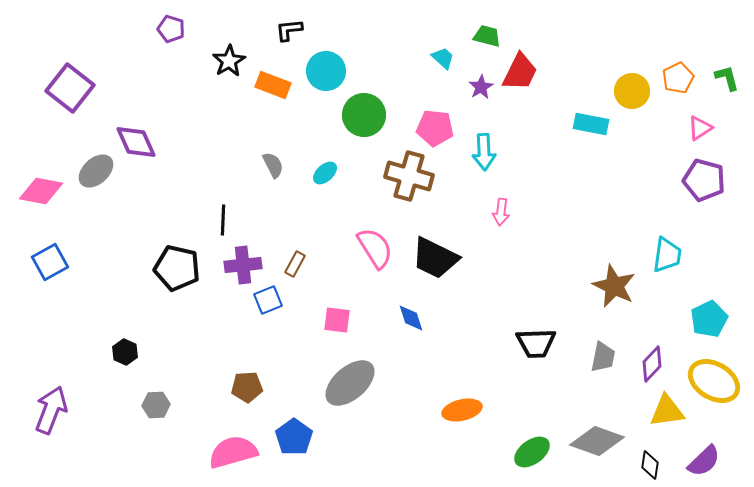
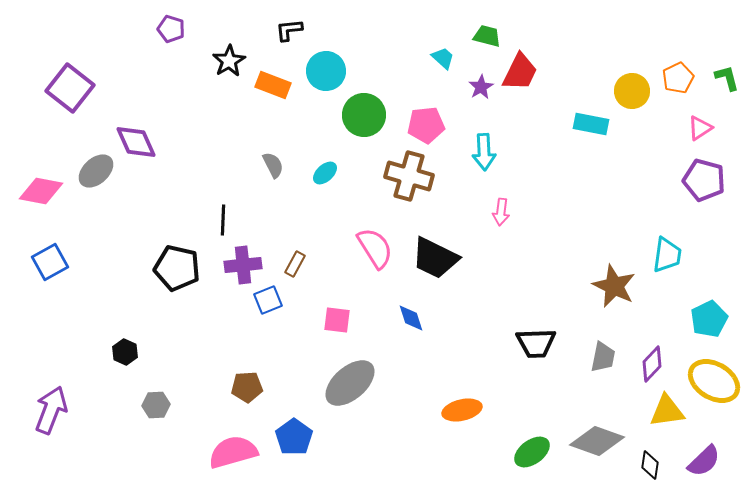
pink pentagon at (435, 128): moved 9 px left, 3 px up; rotated 12 degrees counterclockwise
